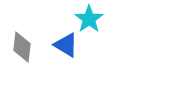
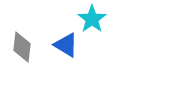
cyan star: moved 3 px right
